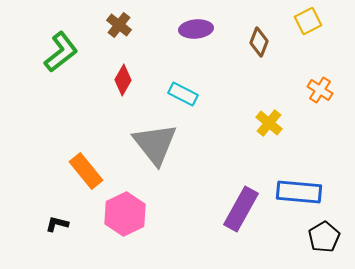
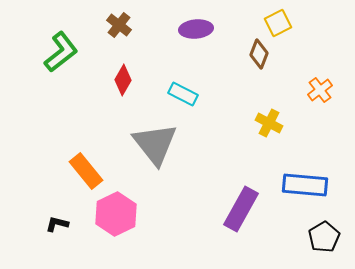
yellow square: moved 30 px left, 2 px down
brown diamond: moved 12 px down
orange cross: rotated 20 degrees clockwise
yellow cross: rotated 12 degrees counterclockwise
blue rectangle: moved 6 px right, 7 px up
pink hexagon: moved 9 px left
